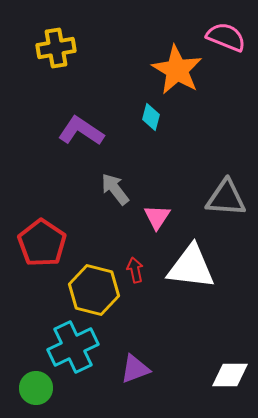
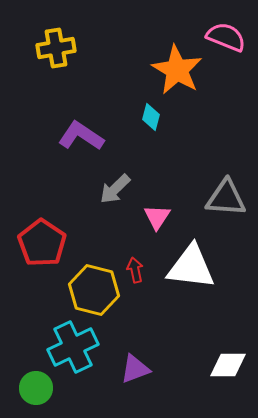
purple L-shape: moved 5 px down
gray arrow: rotated 96 degrees counterclockwise
white diamond: moved 2 px left, 10 px up
